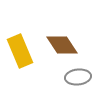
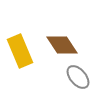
gray ellipse: rotated 55 degrees clockwise
